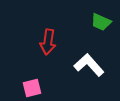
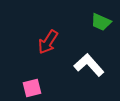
red arrow: rotated 25 degrees clockwise
